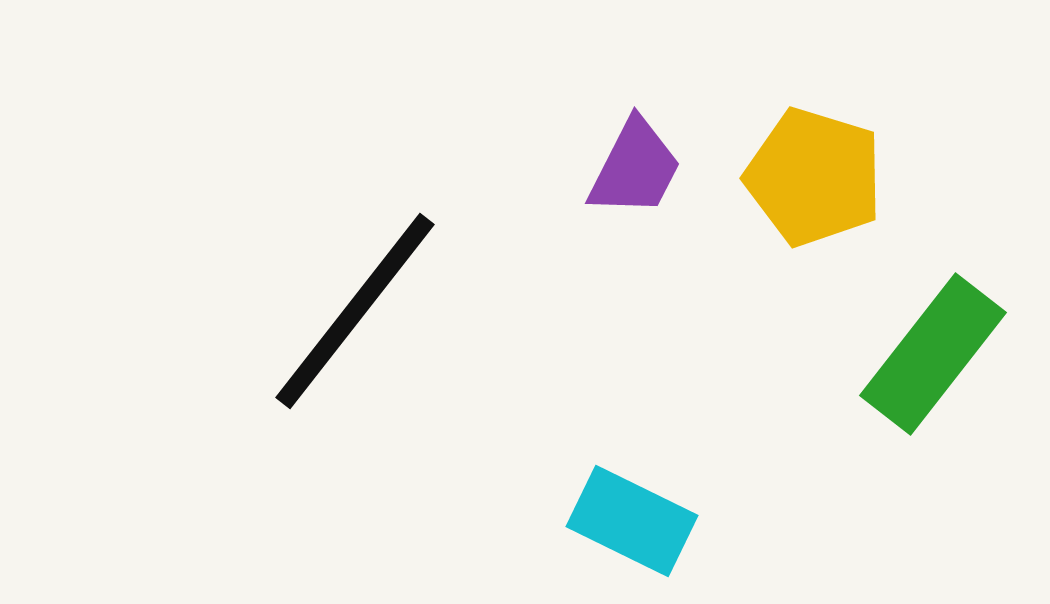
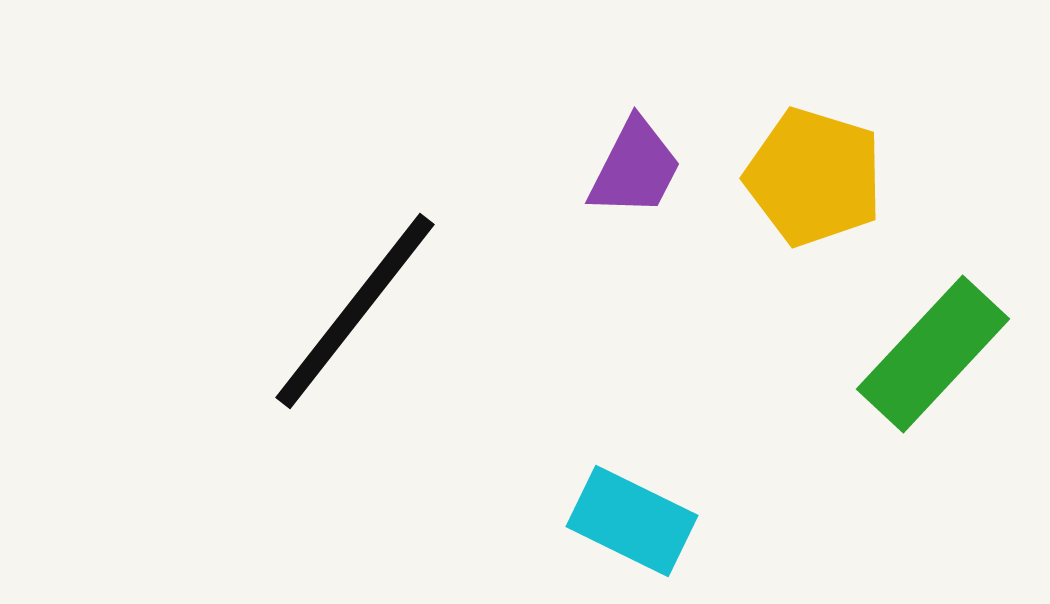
green rectangle: rotated 5 degrees clockwise
